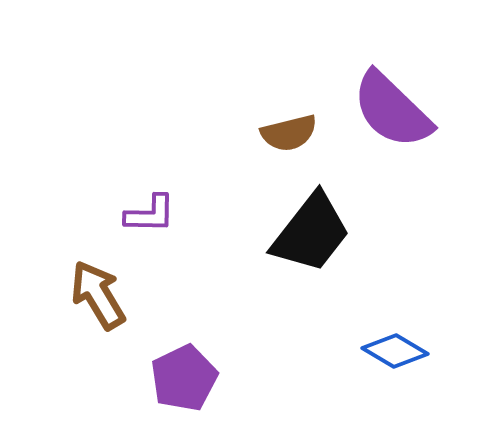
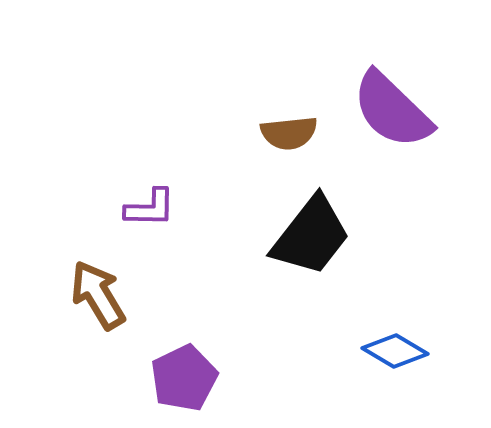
brown semicircle: rotated 8 degrees clockwise
purple L-shape: moved 6 px up
black trapezoid: moved 3 px down
